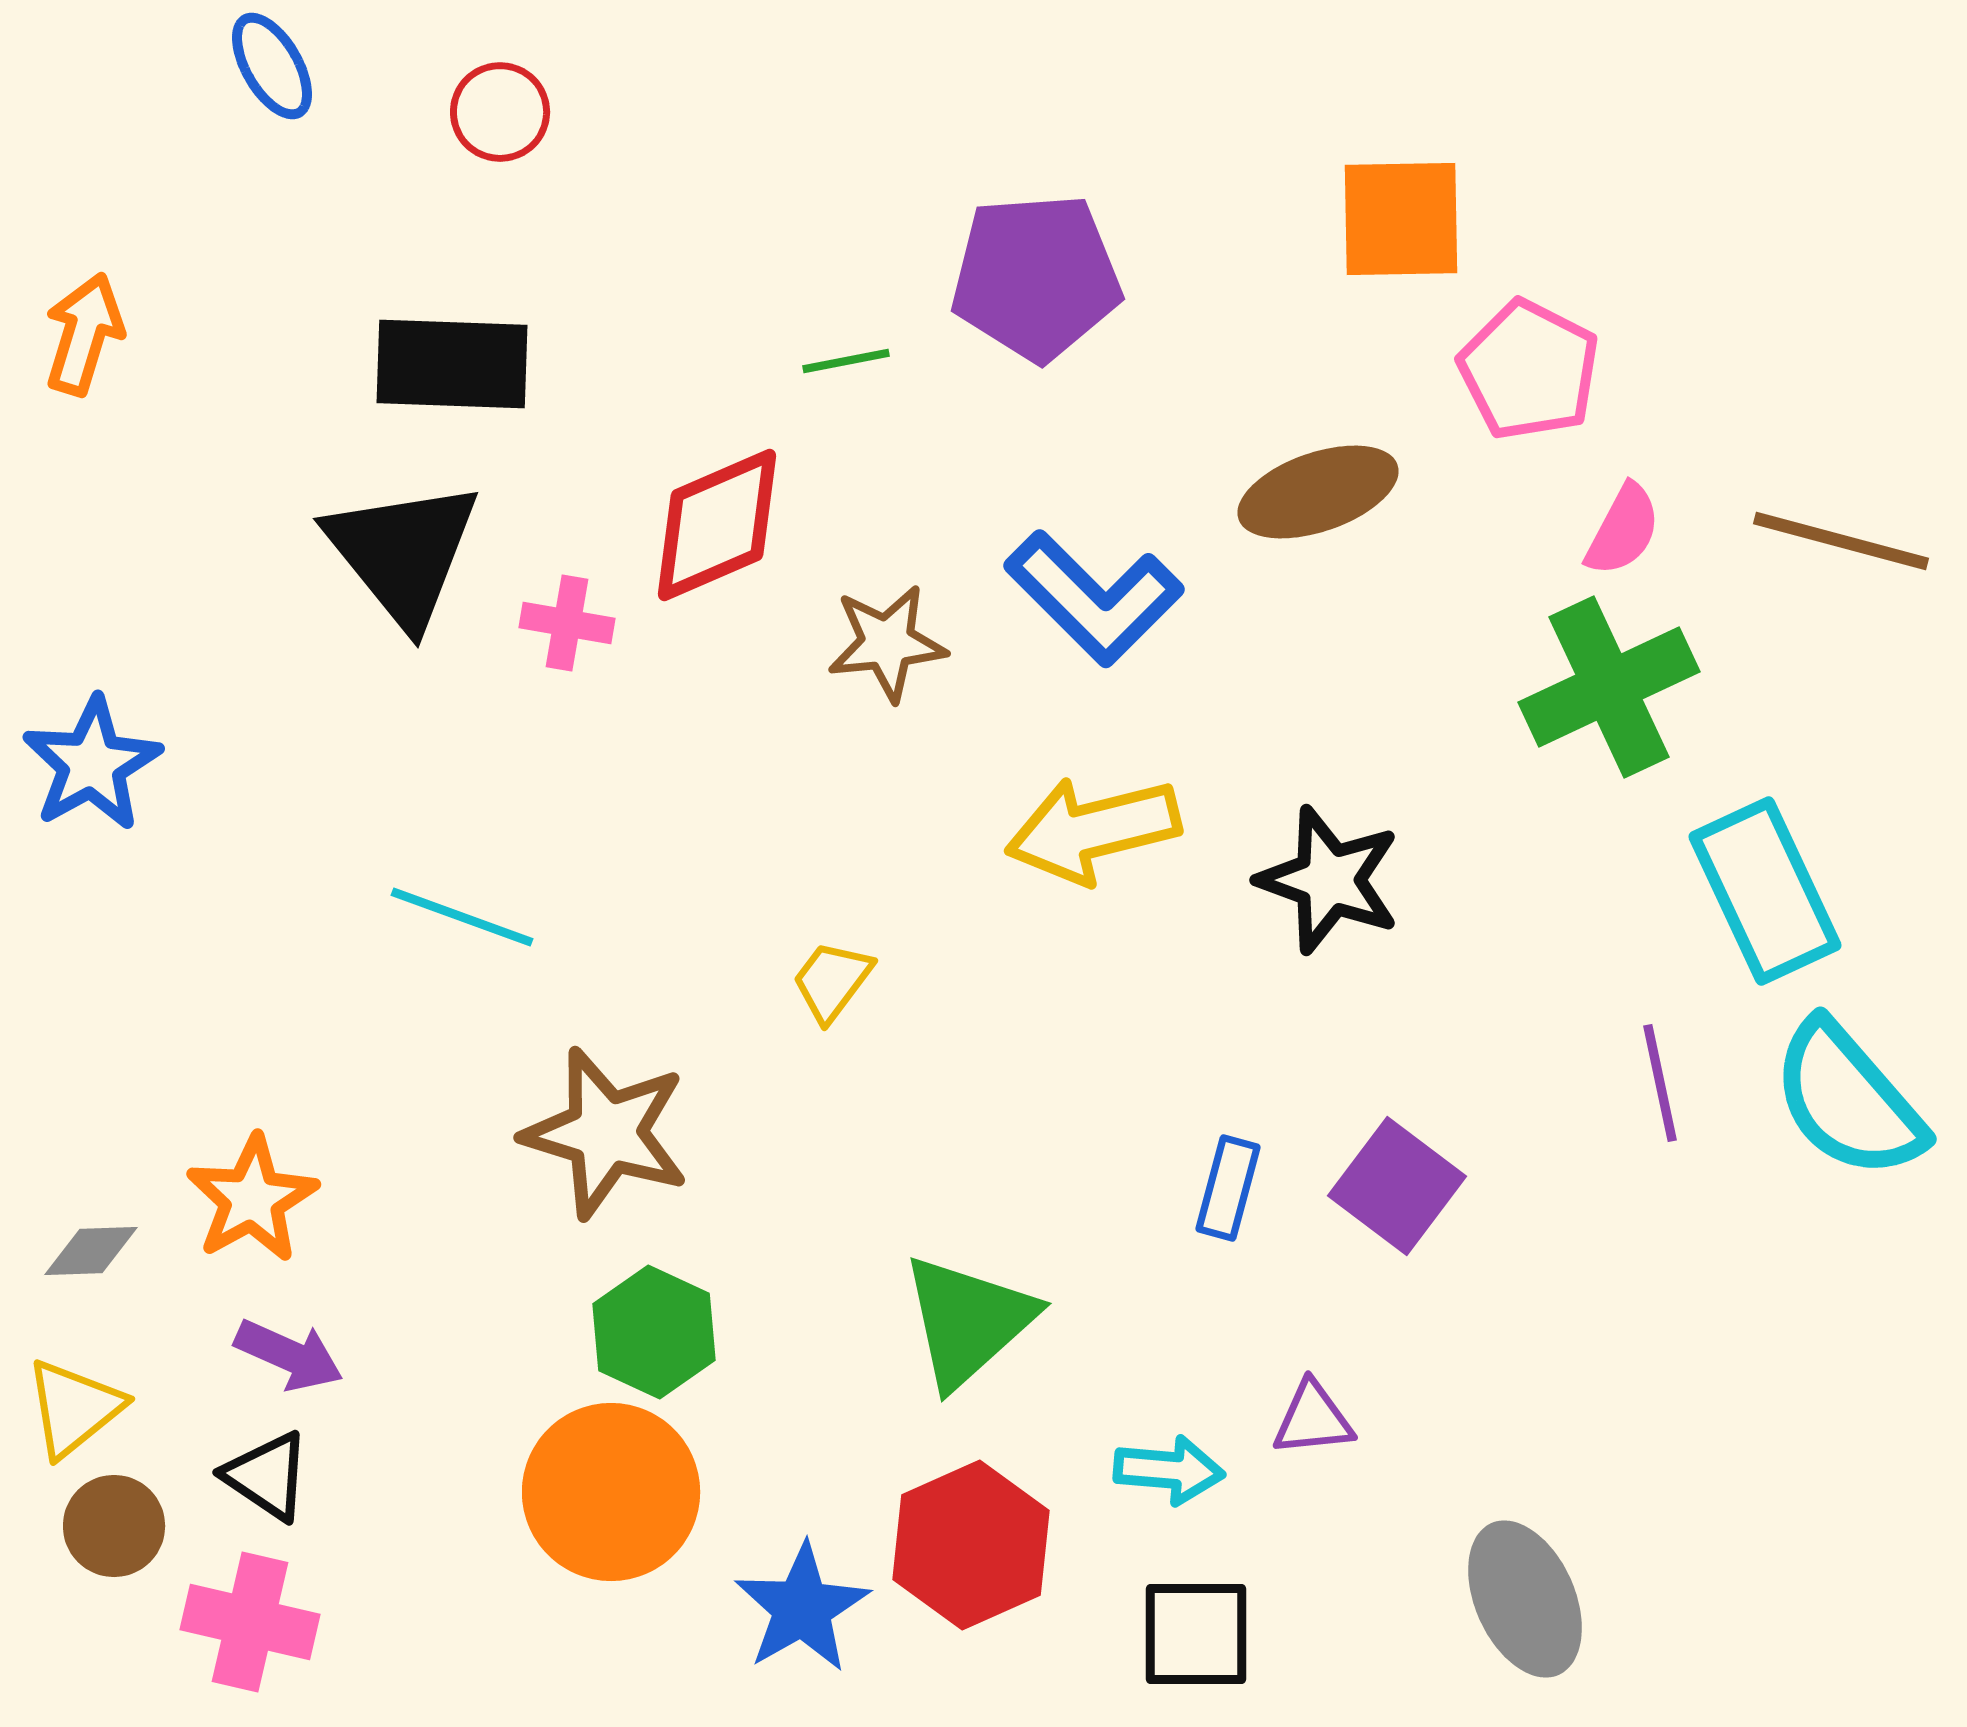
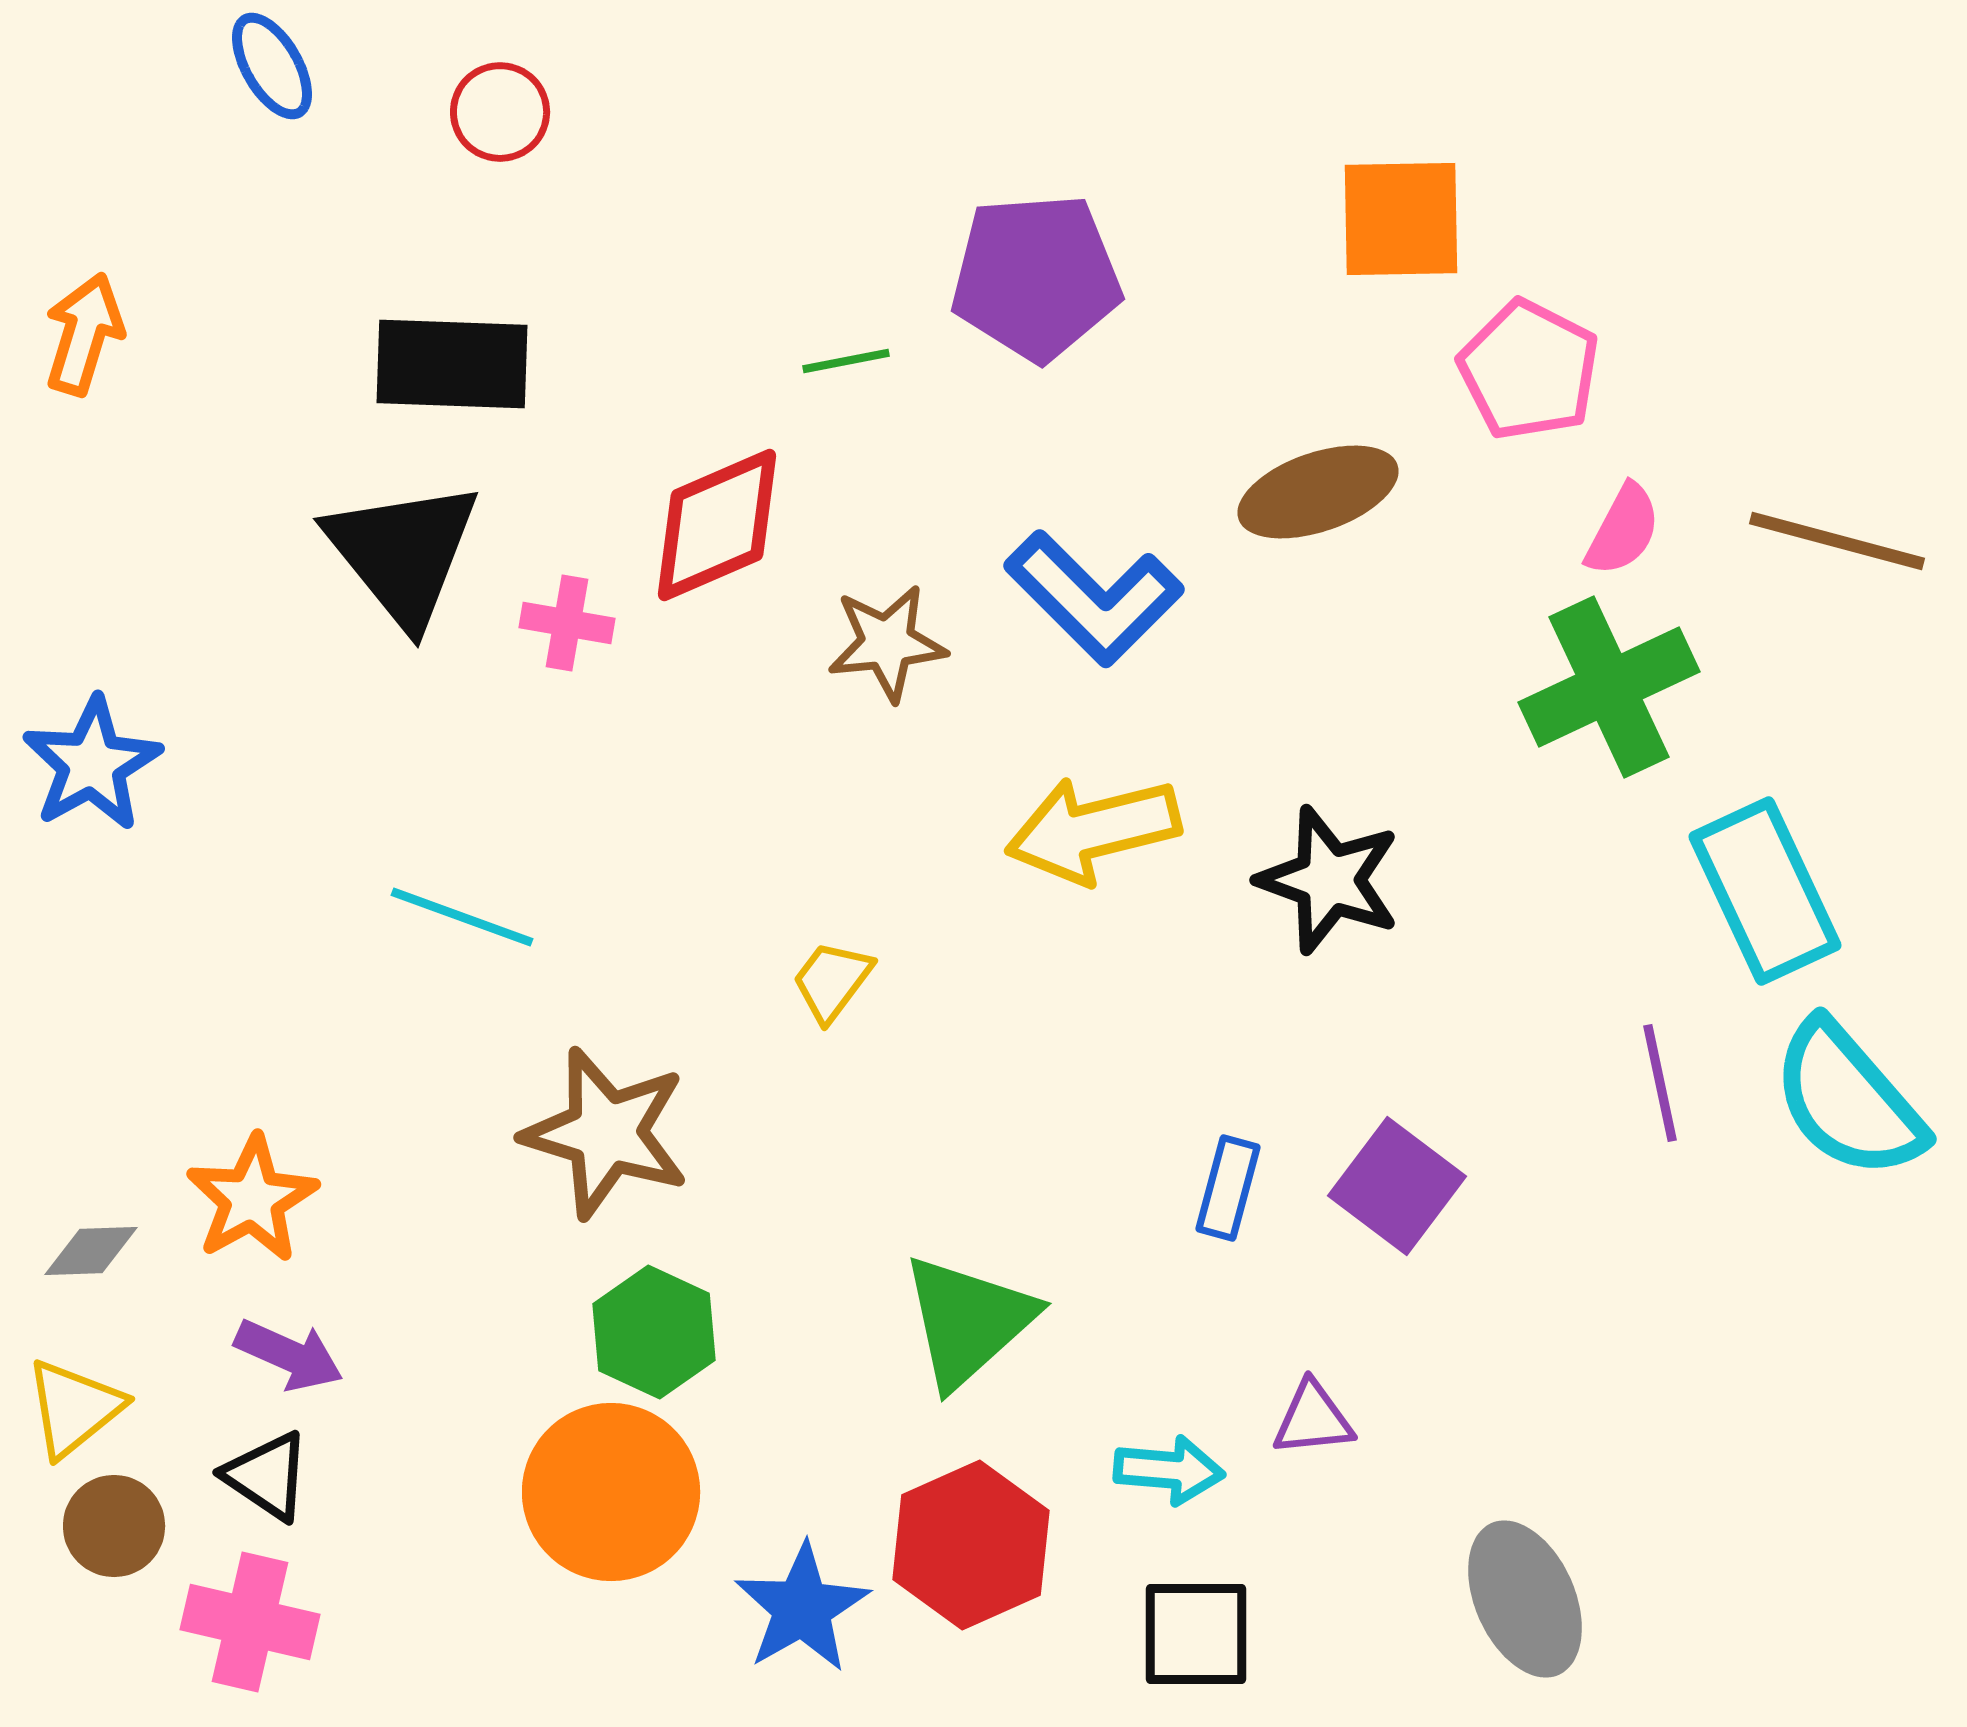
brown line at (1841, 541): moved 4 px left
